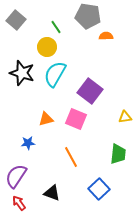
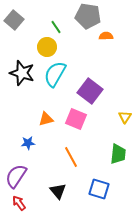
gray square: moved 2 px left
yellow triangle: rotated 48 degrees counterclockwise
blue square: rotated 30 degrees counterclockwise
black triangle: moved 6 px right, 2 px up; rotated 30 degrees clockwise
